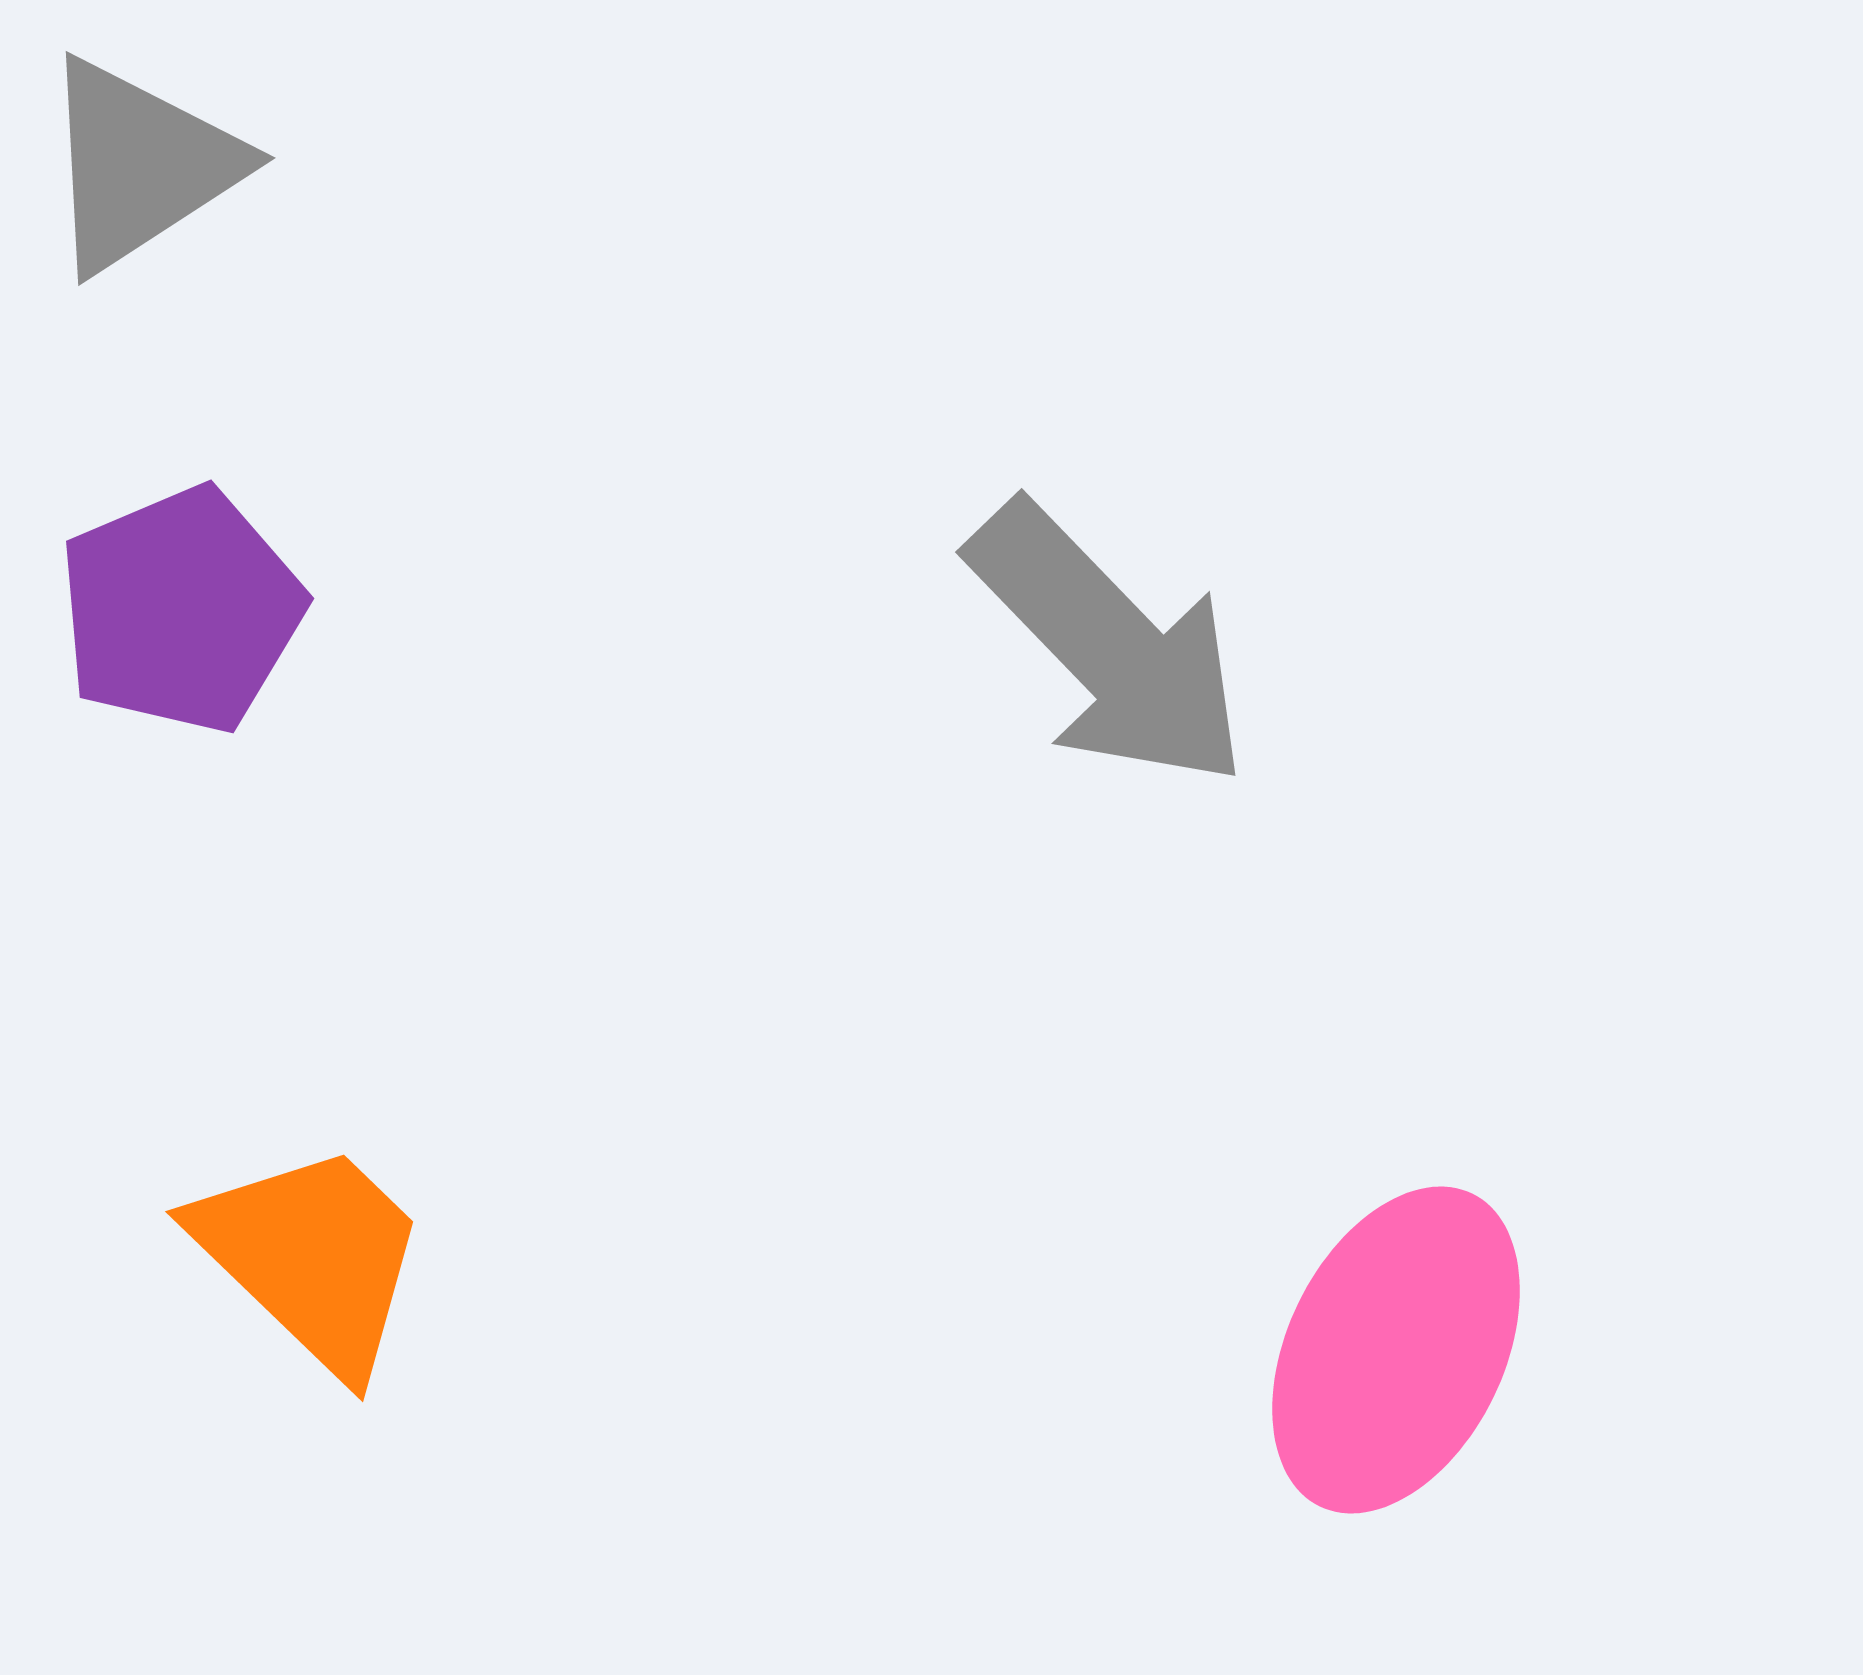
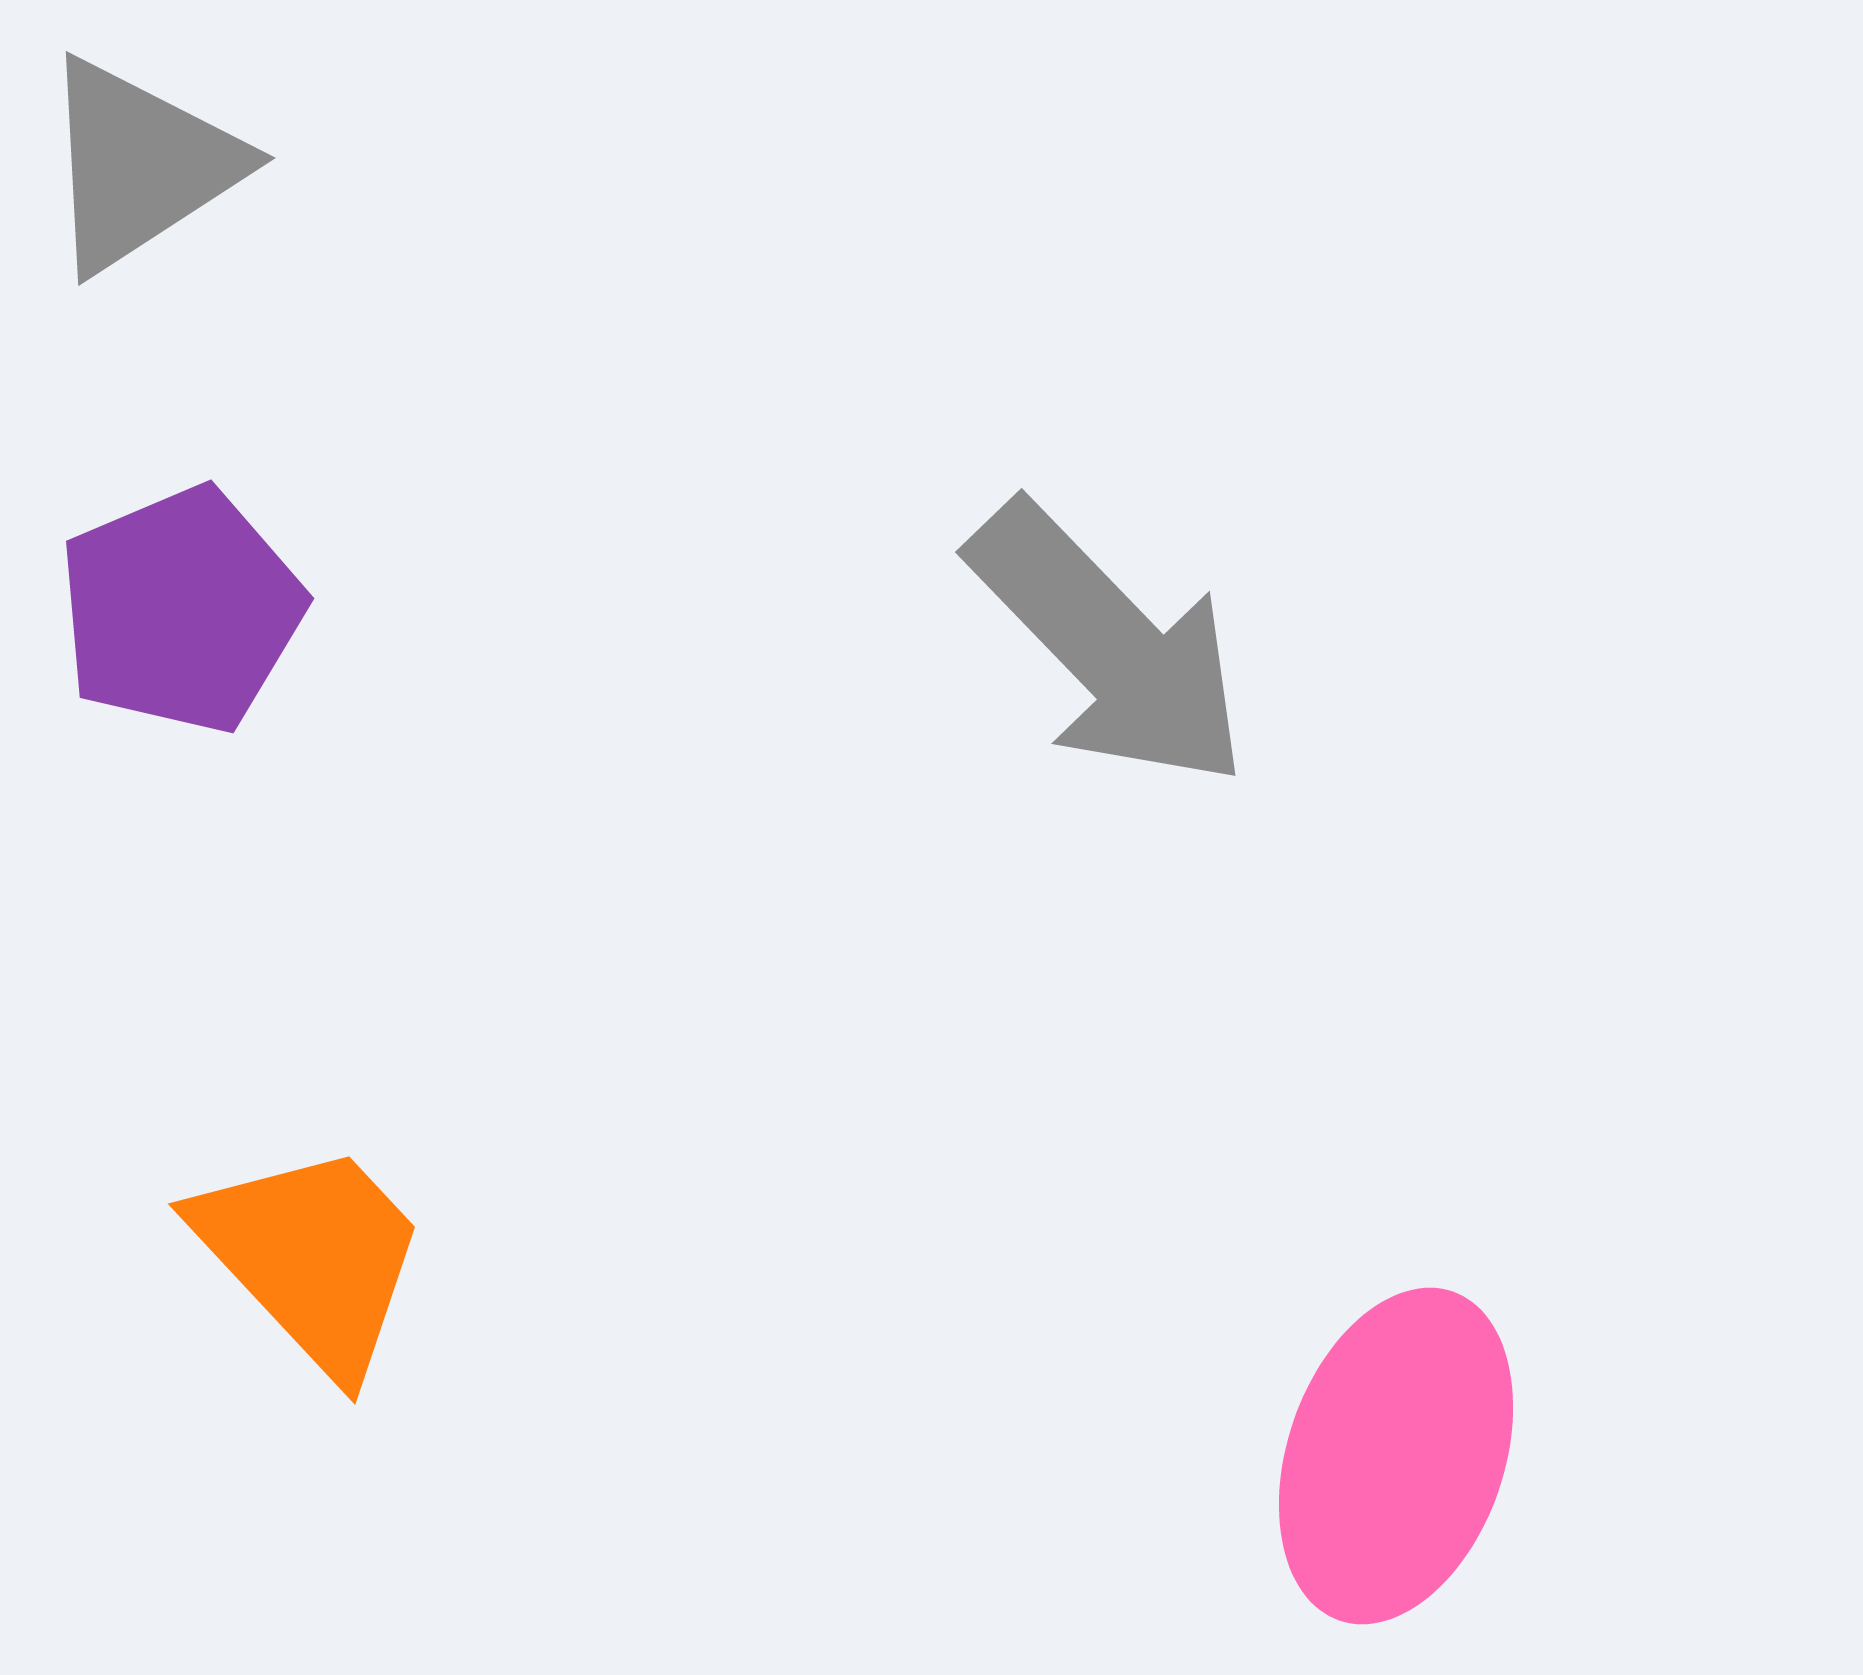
orange trapezoid: rotated 3 degrees clockwise
pink ellipse: moved 106 px down; rotated 7 degrees counterclockwise
